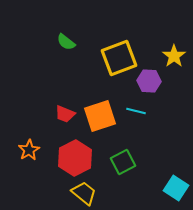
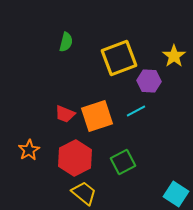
green semicircle: rotated 114 degrees counterclockwise
cyan line: rotated 42 degrees counterclockwise
orange square: moved 3 px left
cyan square: moved 6 px down
